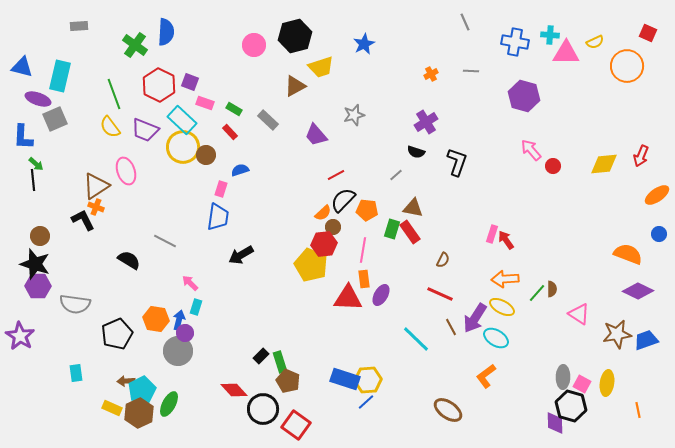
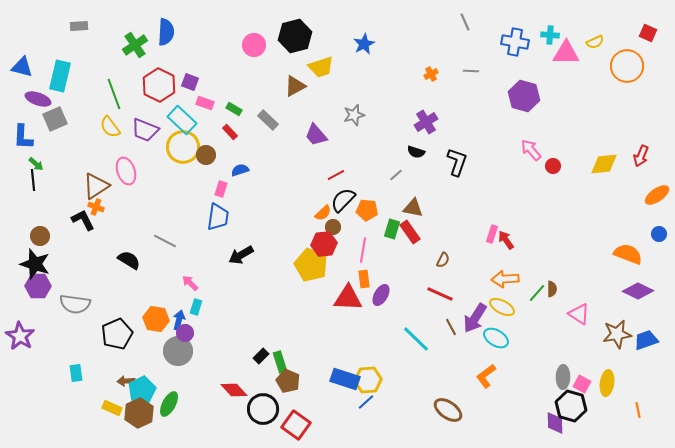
green cross at (135, 45): rotated 20 degrees clockwise
